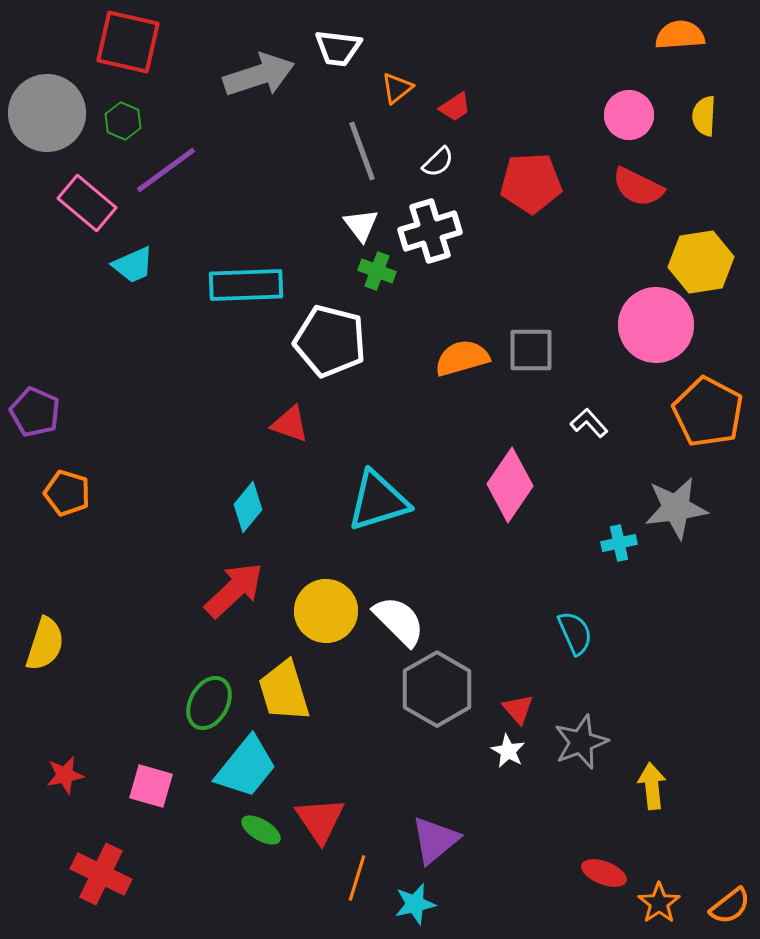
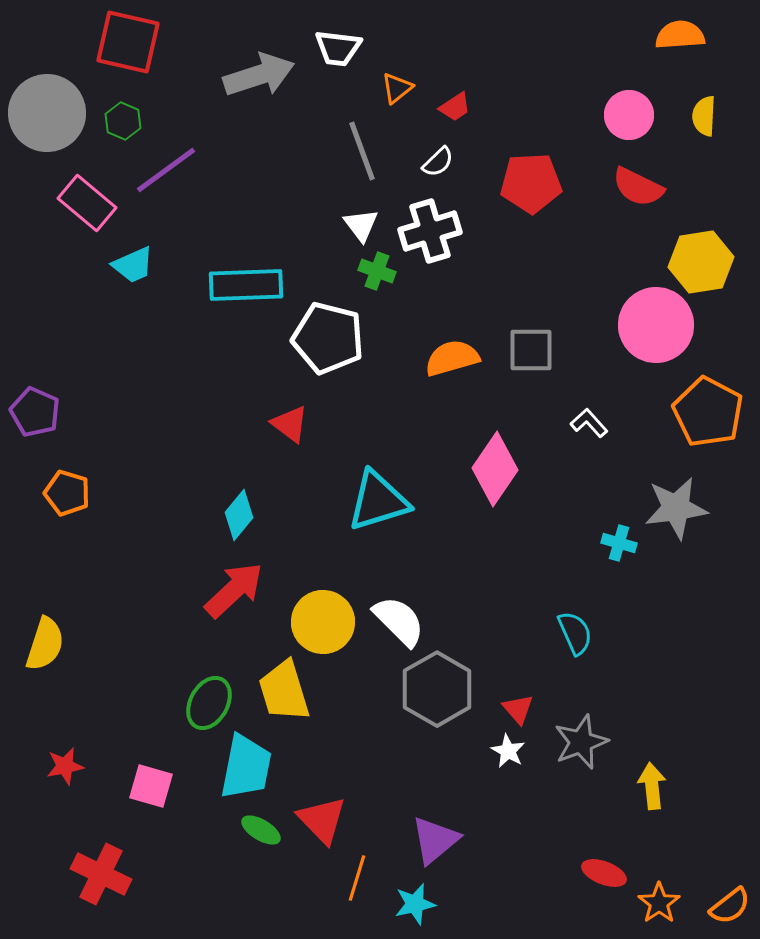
white pentagon at (330, 341): moved 2 px left, 3 px up
orange semicircle at (462, 358): moved 10 px left
red triangle at (290, 424): rotated 18 degrees clockwise
pink diamond at (510, 485): moved 15 px left, 16 px up
cyan diamond at (248, 507): moved 9 px left, 8 px down
cyan cross at (619, 543): rotated 28 degrees clockwise
yellow circle at (326, 611): moved 3 px left, 11 px down
cyan trapezoid at (246, 767): rotated 28 degrees counterclockwise
red star at (65, 775): moved 9 px up
red triangle at (320, 820): moved 2 px right; rotated 10 degrees counterclockwise
